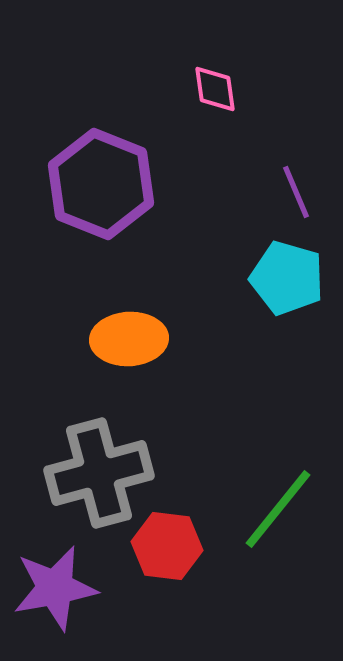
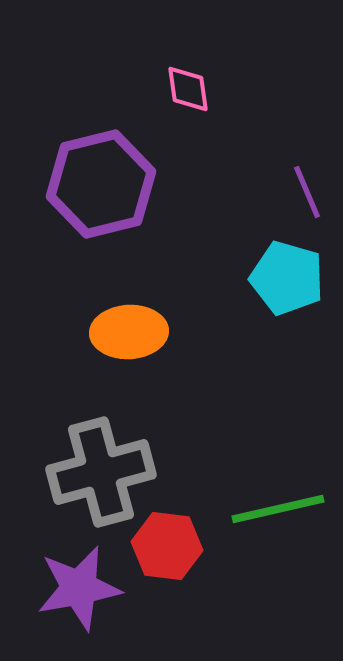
pink diamond: moved 27 px left
purple hexagon: rotated 24 degrees clockwise
purple line: moved 11 px right
orange ellipse: moved 7 px up
gray cross: moved 2 px right, 1 px up
green line: rotated 38 degrees clockwise
purple star: moved 24 px right
